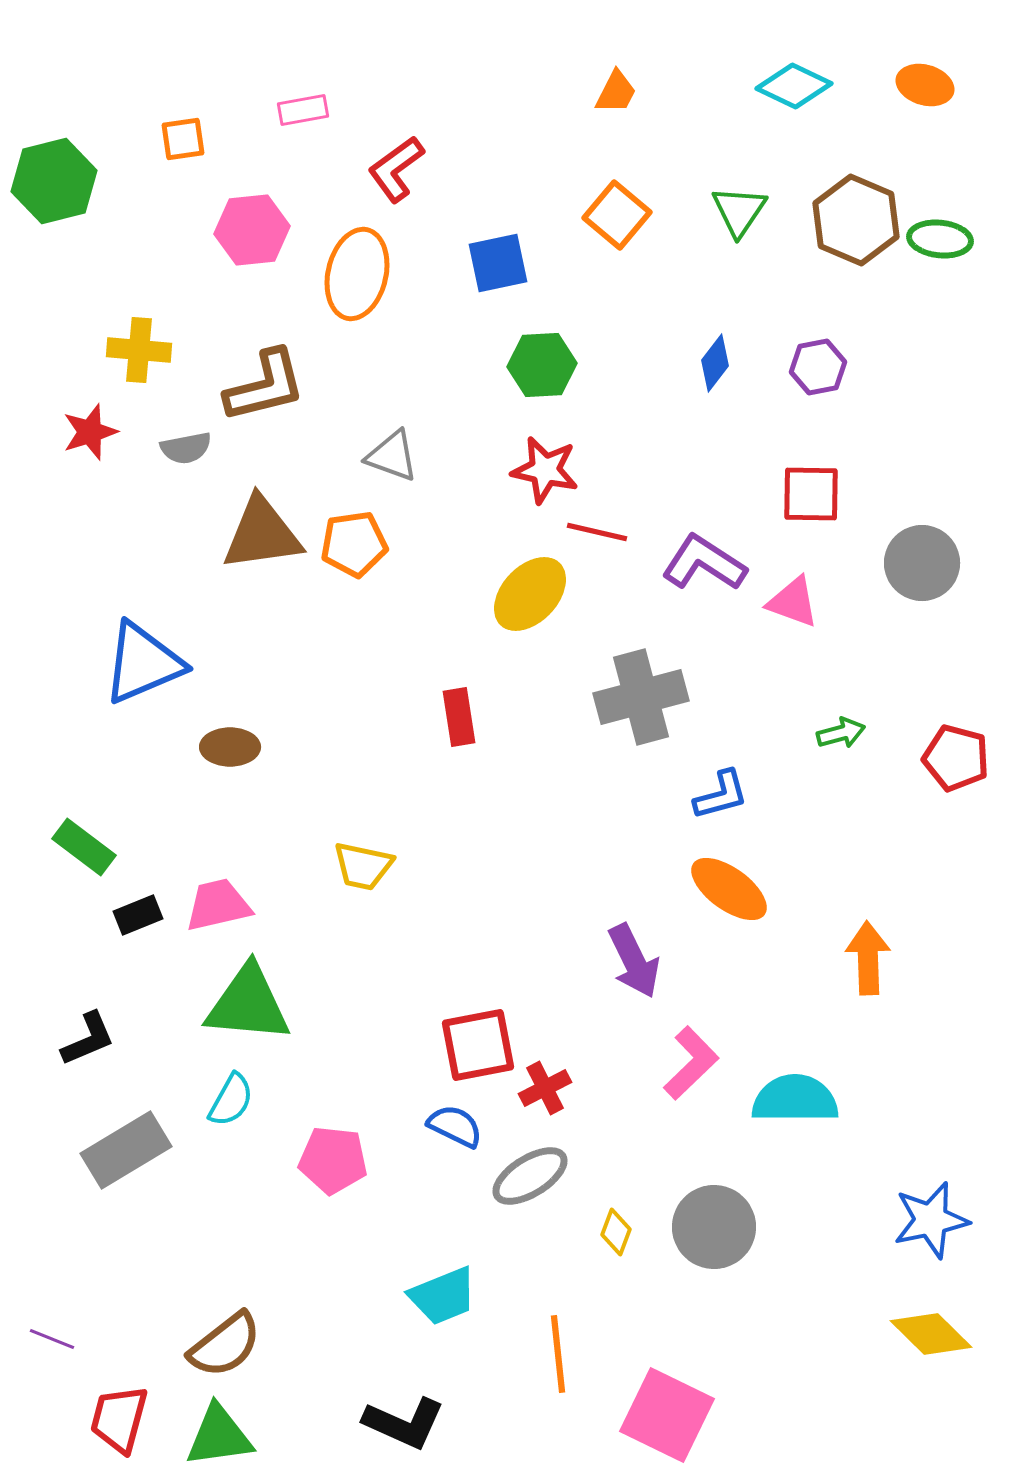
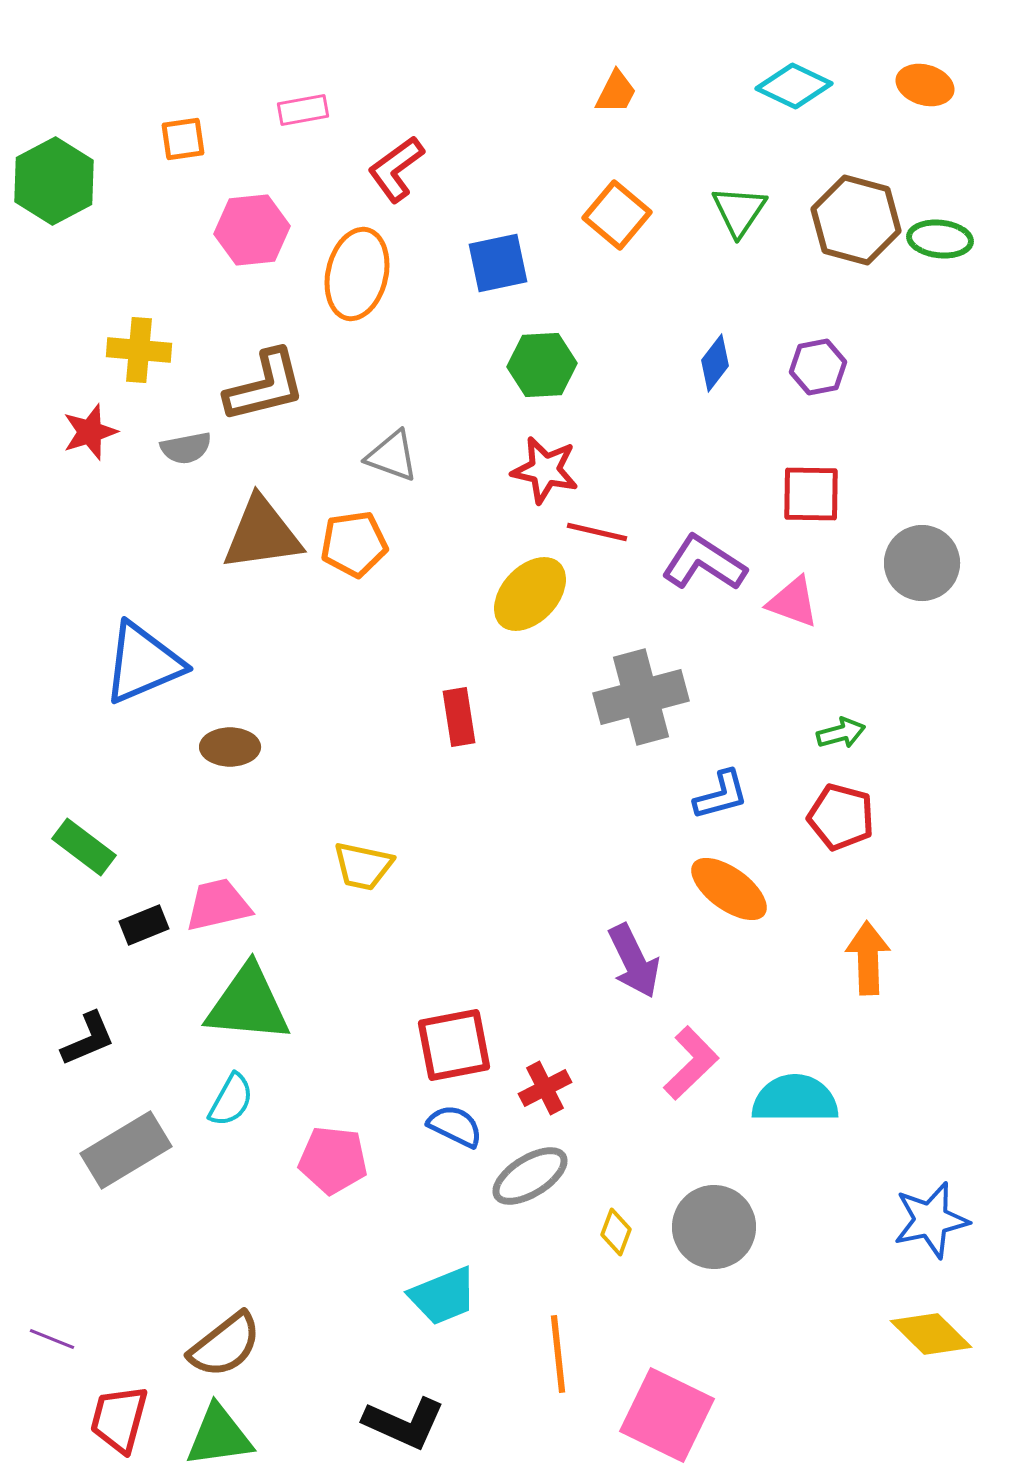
green hexagon at (54, 181): rotated 14 degrees counterclockwise
brown hexagon at (856, 220): rotated 8 degrees counterclockwise
red pentagon at (956, 758): moved 115 px left, 59 px down
black rectangle at (138, 915): moved 6 px right, 10 px down
red square at (478, 1045): moved 24 px left
